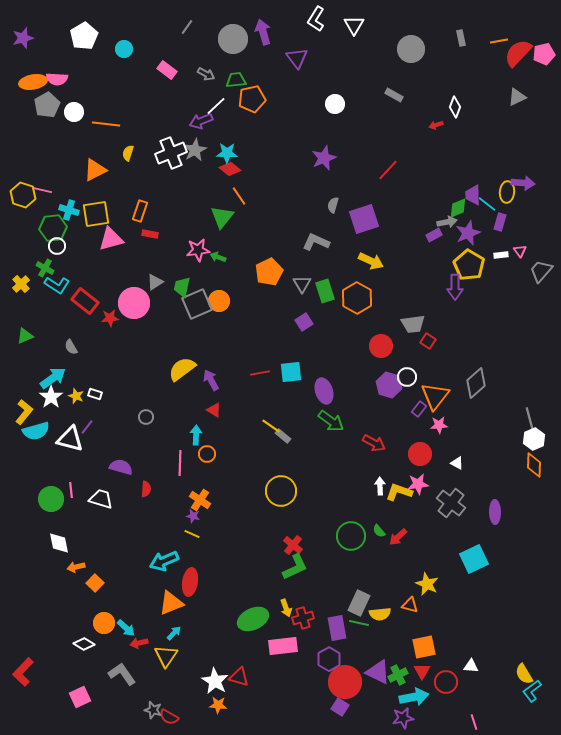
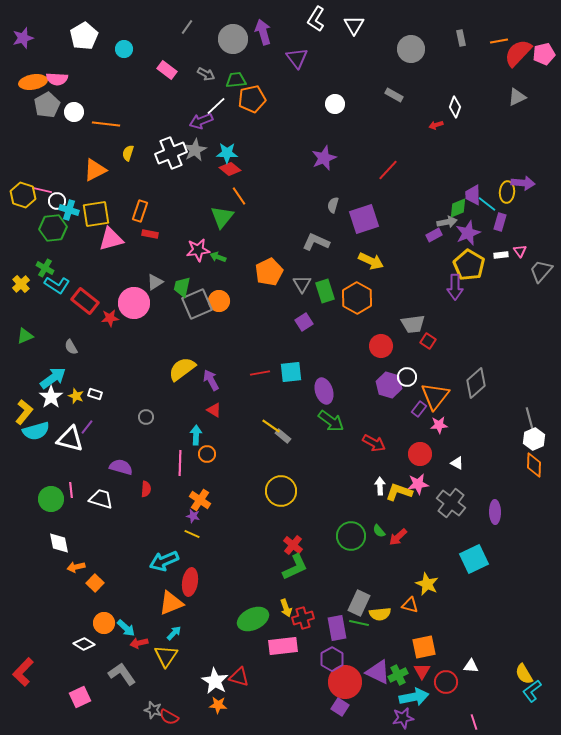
white circle at (57, 246): moved 45 px up
purple hexagon at (329, 659): moved 3 px right
